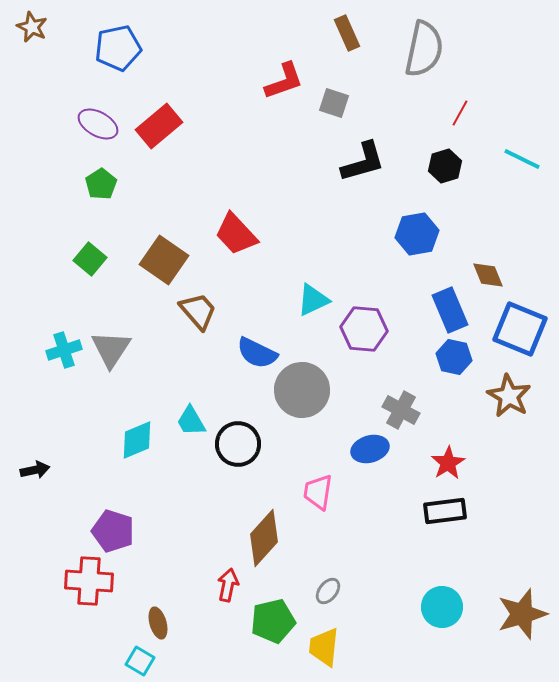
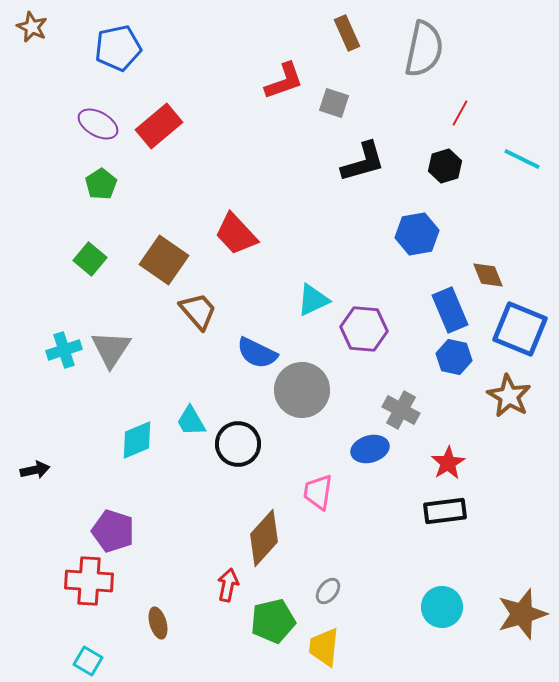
cyan square at (140, 661): moved 52 px left
